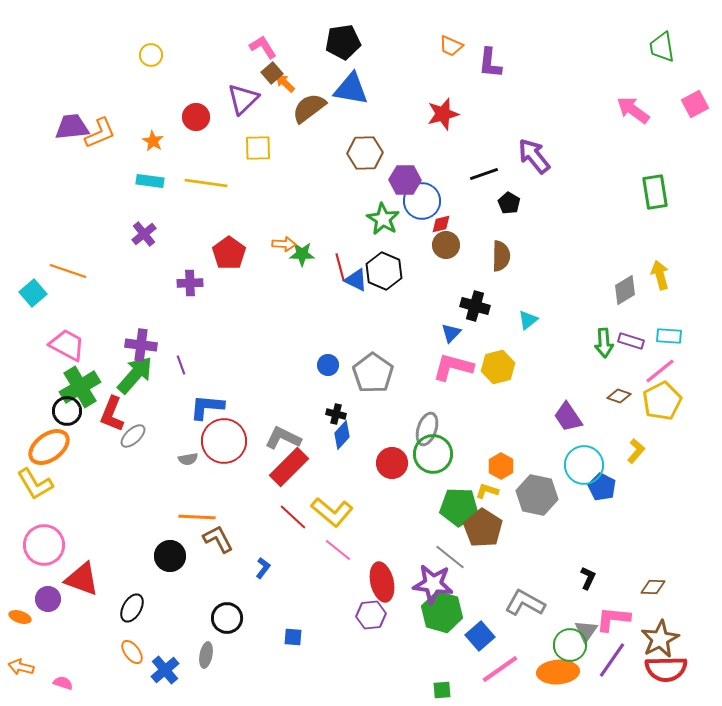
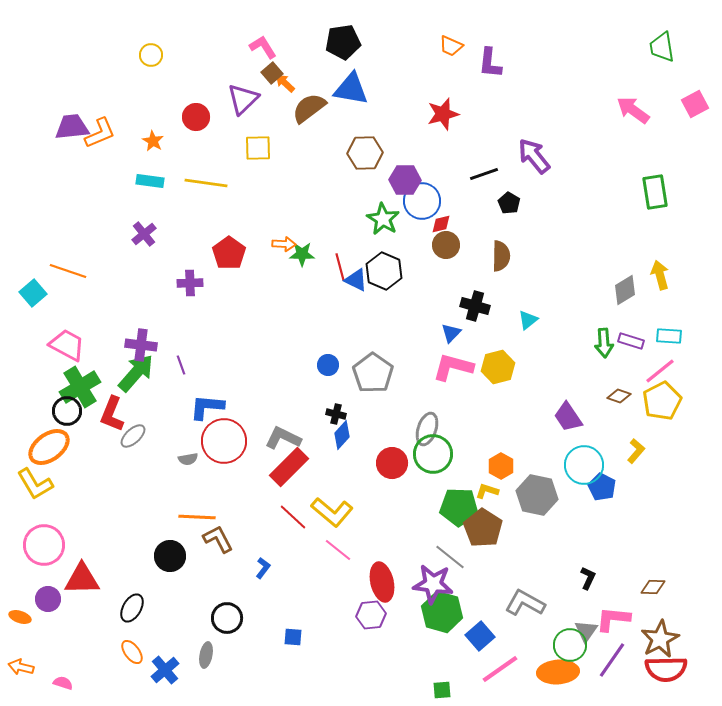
green arrow at (135, 375): moved 1 px right, 2 px up
red triangle at (82, 579): rotated 21 degrees counterclockwise
